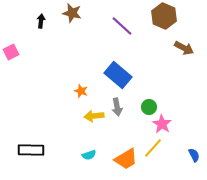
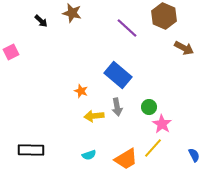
black arrow: rotated 128 degrees clockwise
purple line: moved 5 px right, 2 px down
